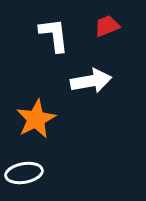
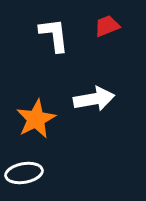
white arrow: moved 3 px right, 18 px down
